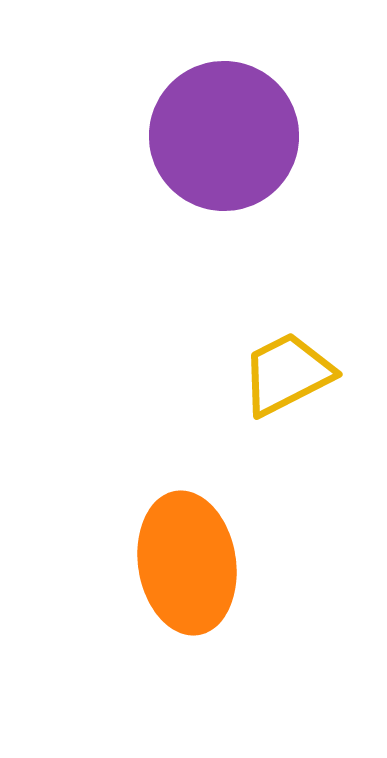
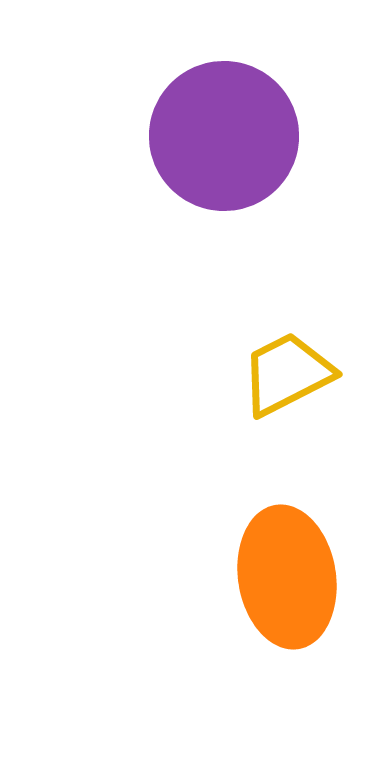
orange ellipse: moved 100 px right, 14 px down
